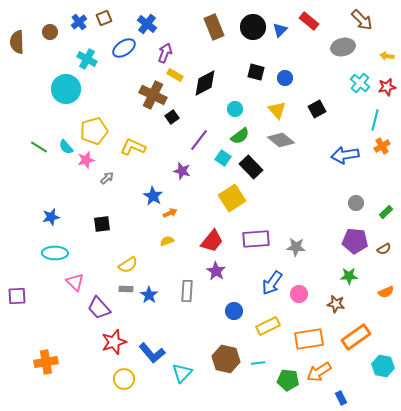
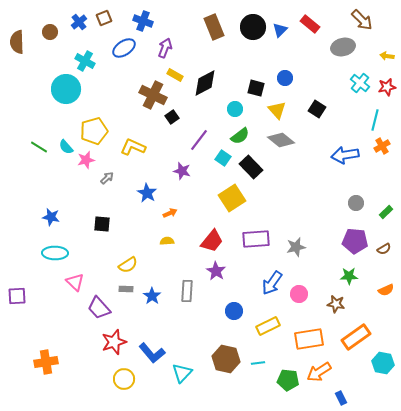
red rectangle at (309, 21): moved 1 px right, 3 px down
blue cross at (147, 24): moved 4 px left, 3 px up; rotated 18 degrees counterclockwise
purple arrow at (165, 53): moved 5 px up
cyan cross at (87, 59): moved 2 px left, 2 px down
black square at (256, 72): moved 16 px down
black square at (317, 109): rotated 30 degrees counterclockwise
blue star at (153, 196): moved 6 px left, 3 px up
blue star at (51, 217): rotated 24 degrees clockwise
black square at (102, 224): rotated 12 degrees clockwise
yellow semicircle at (167, 241): rotated 16 degrees clockwise
gray star at (296, 247): rotated 18 degrees counterclockwise
orange semicircle at (386, 292): moved 2 px up
blue star at (149, 295): moved 3 px right, 1 px down
cyan hexagon at (383, 366): moved 3 px up
